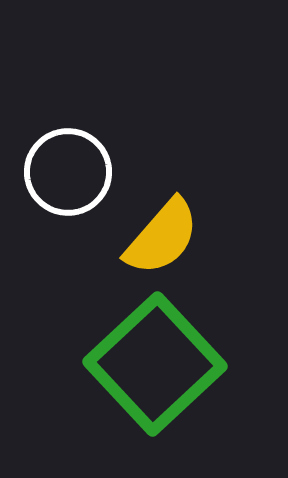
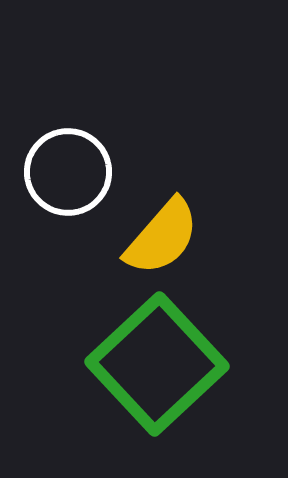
green square: moved 2 px right
